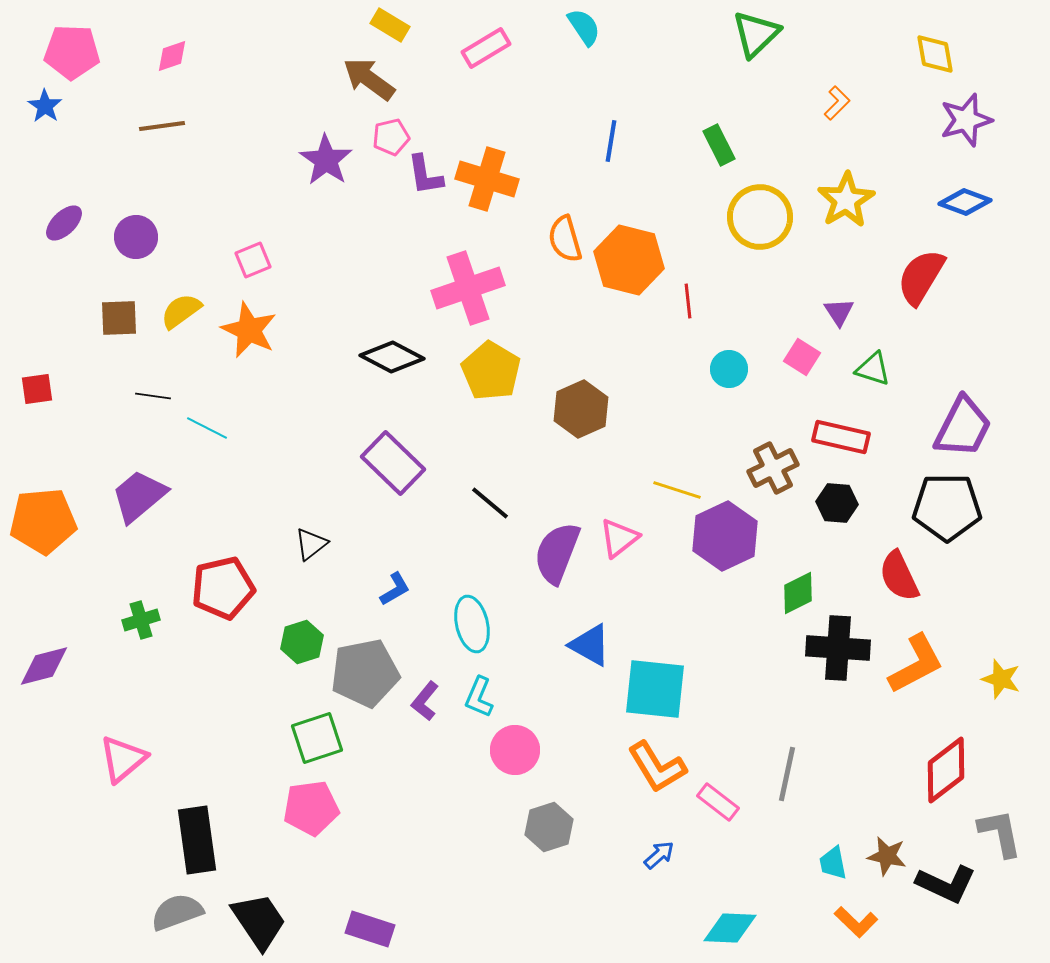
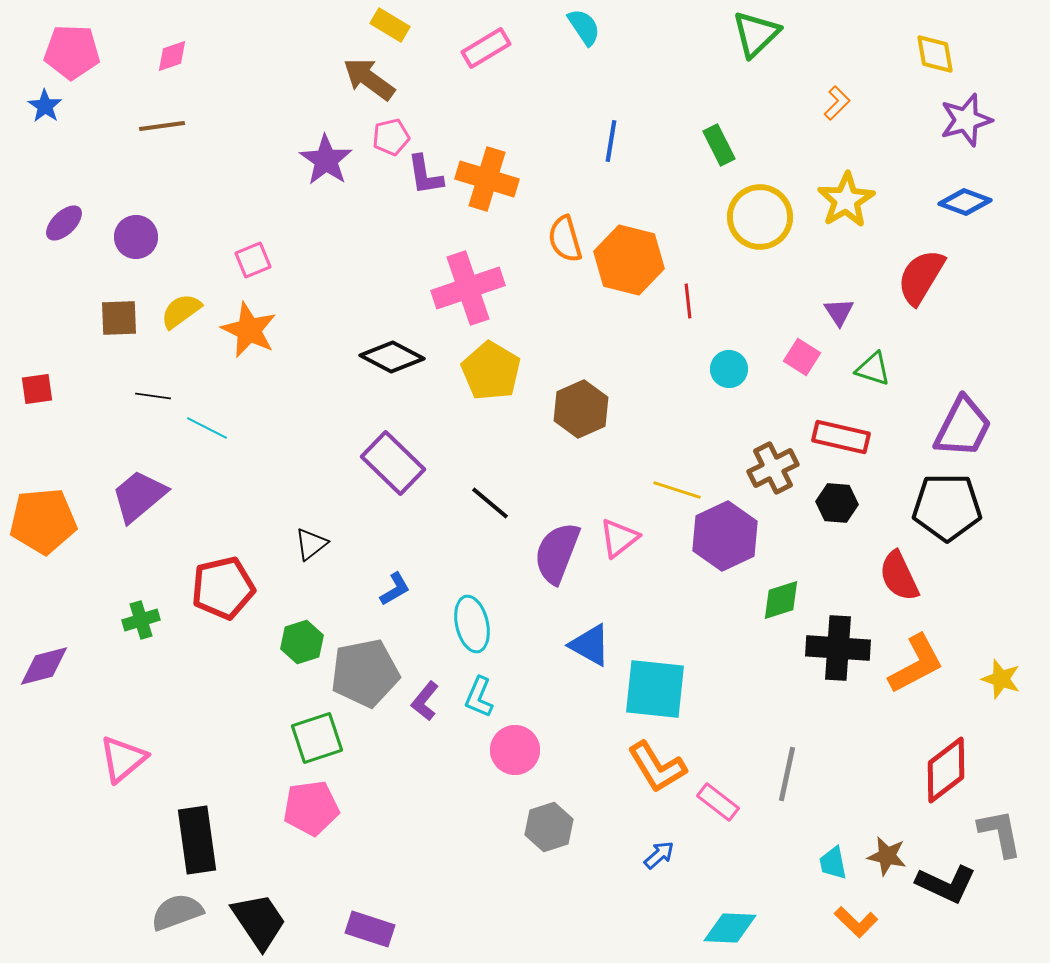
green diamond at (798, 593): moved 17 px left, 7 px down; rotated 9 degrees clockwise
